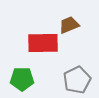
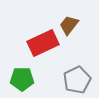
brown trapezoid: rotated 30 degrees counterclockwise
red rectangle: rotated 24 degrees counterclockwise
